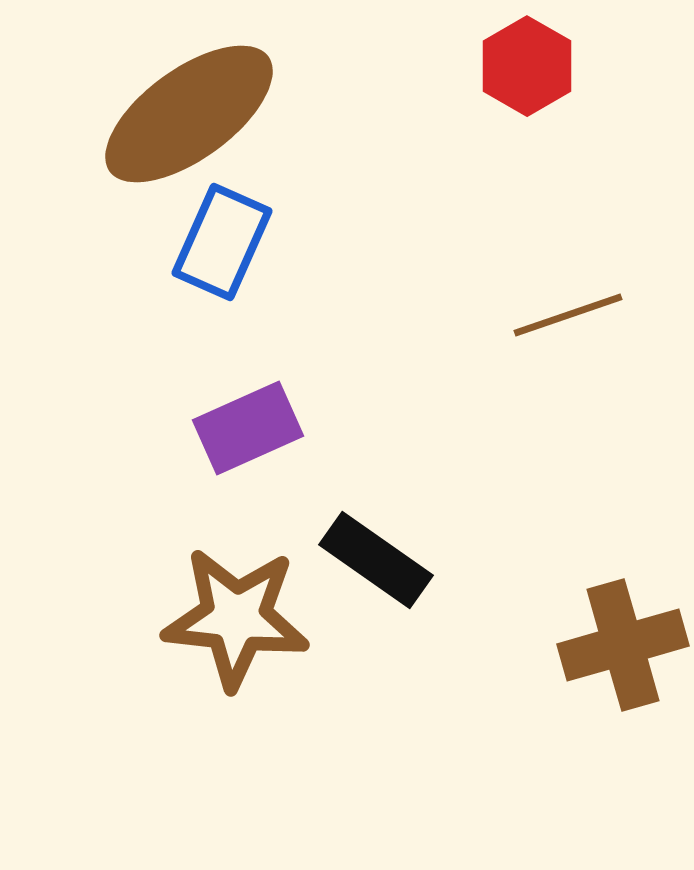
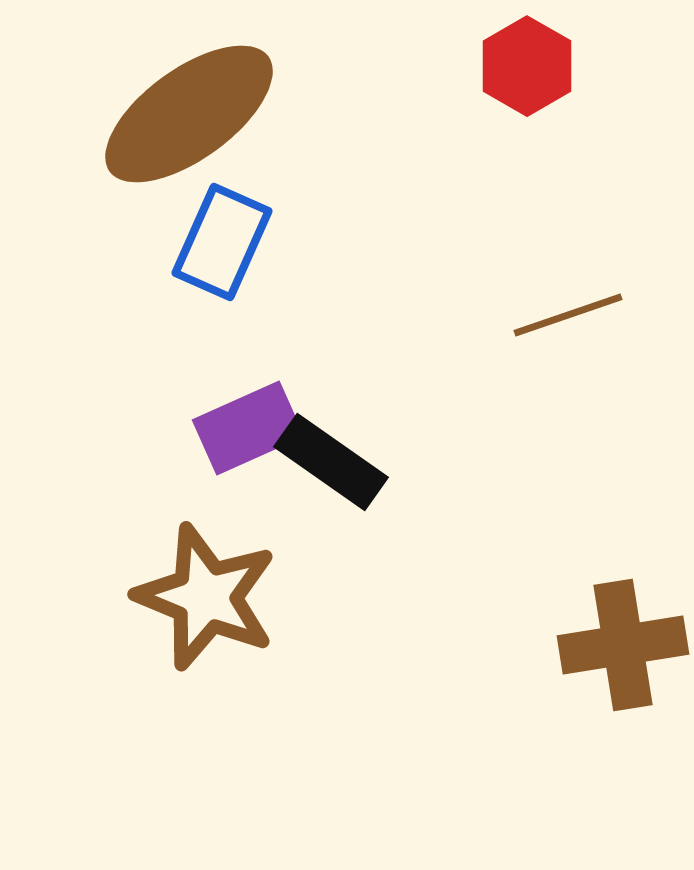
black rectangle: moved 45 px left, 98 px up
brown star: moved 30 px left, 21 px up; rotated 16 degrees clockwise
brown cross: rotated 7 degrees clockwise
